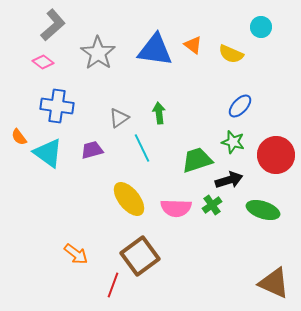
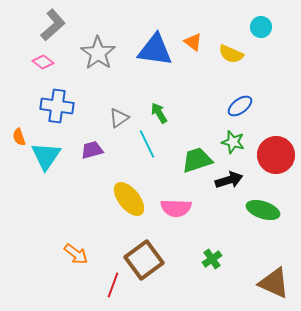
orange triangle: moved 3 px up
blue ellipse: rotated 10 degrees clockwise
green arrow: rotated 25 degrees counterclockwise
orange semicircle: rotated 18 degrees clockwise
cyan line: moved 5 px right, 4 px up
cyan triangle: moved 2 px left, 3 px down; rotated 28 degrees clockwise
green cross: moved 54 px down
brown square: moved 4 px right, 4 px down
